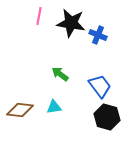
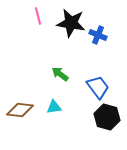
pink line: moved 1 px left; rotated 24 degrees counterclockwise
blue trapezoid: moved 2 px left, 1 px down
